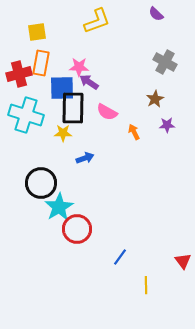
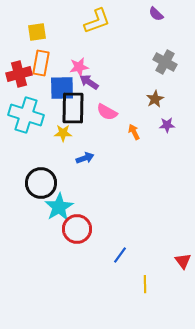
pink star: rotated 12 degrees counterclockwise
blue line: moved 2 px up
yellow line: moved 1 px left, 1 px up
